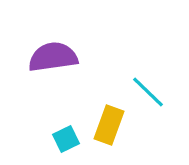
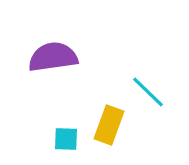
cyan square: rotated 28 degrees clockwise
